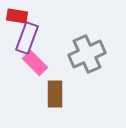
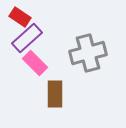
red rectangle: moved 3 px right, 1 px down; rotated 25 degrees clockwise
purple rectangle: rotated 28 degrees clockwise
gray cross: moved 1 px right, 1 px up; rotated 9 degrees clockwise
